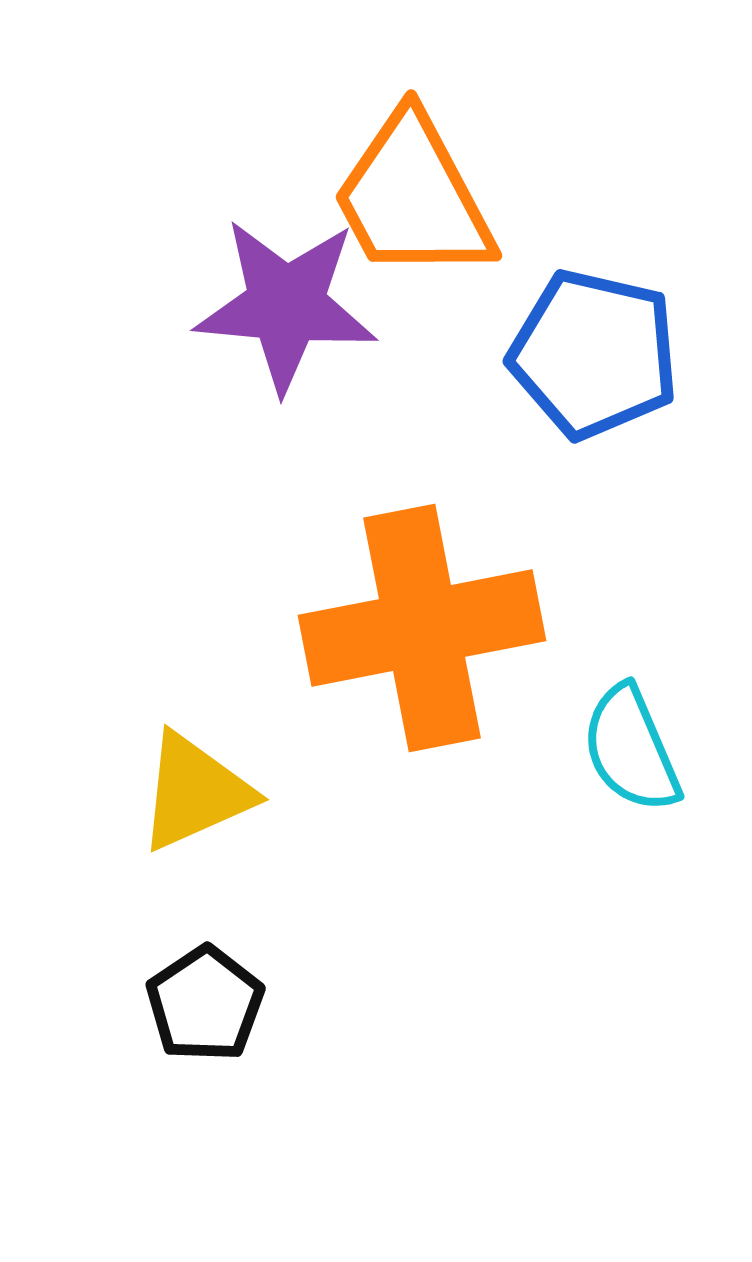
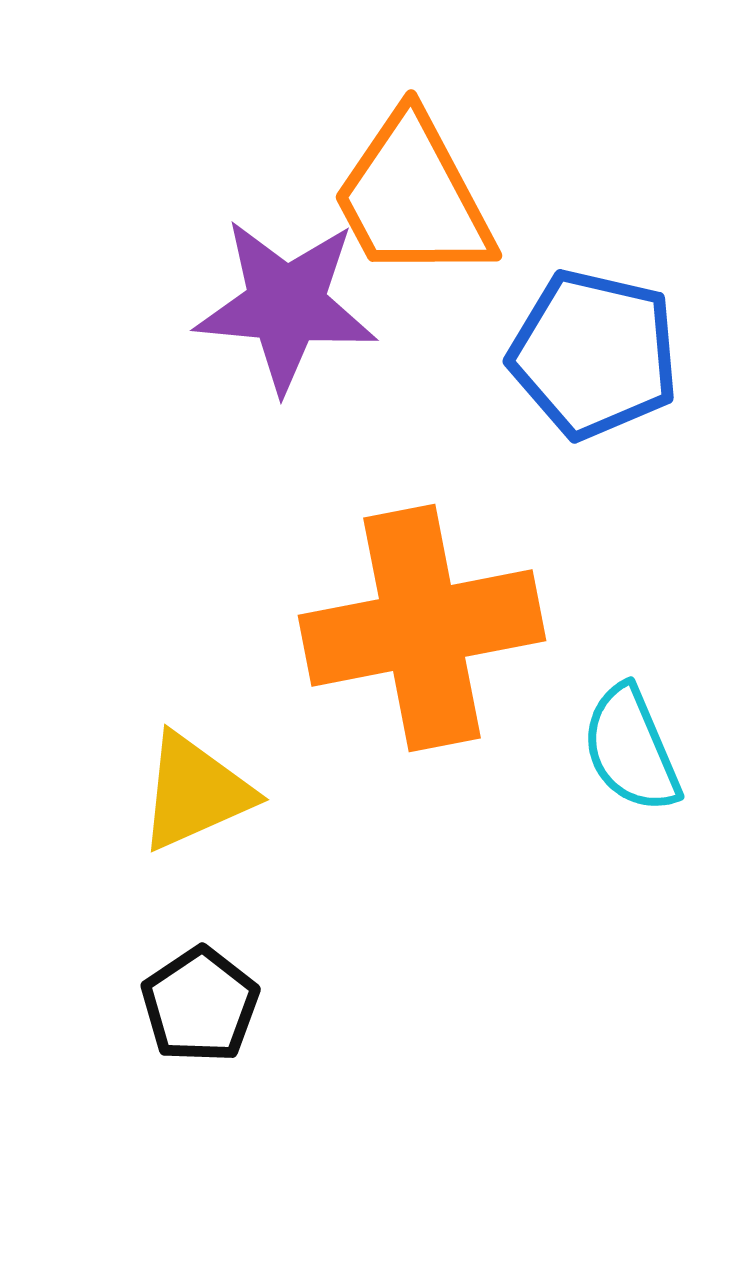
black pentagon: moved 5 px left, 1 px down
